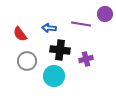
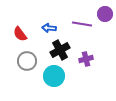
purple line: moved 1 px right
black cross: rotated 36 degrees counterclockwise
